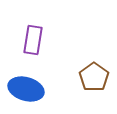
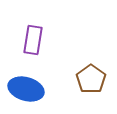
brown pentagon: moved 3 px left, 2 px down
